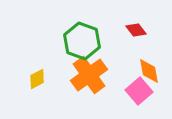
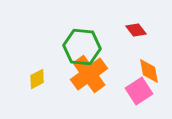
green hexagon: moved 6 px down; rotated 15 degrees counterclockwise
orange cross: moved 1 px up
pink square: rotated 8 degrees clockwise
